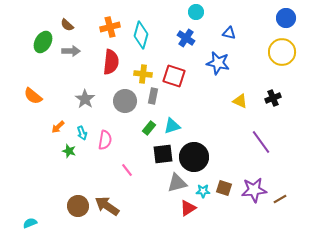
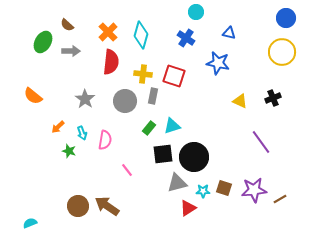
orange cross: moved 2 px left, 5 px down; rotated 30 degrees counterclockwise
